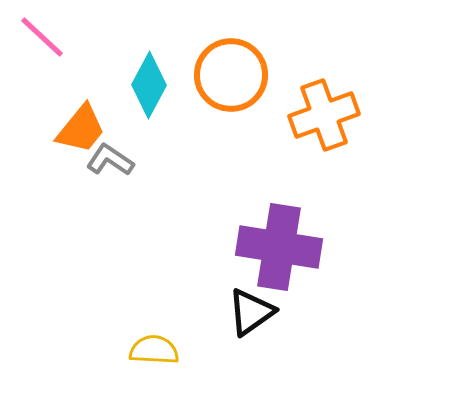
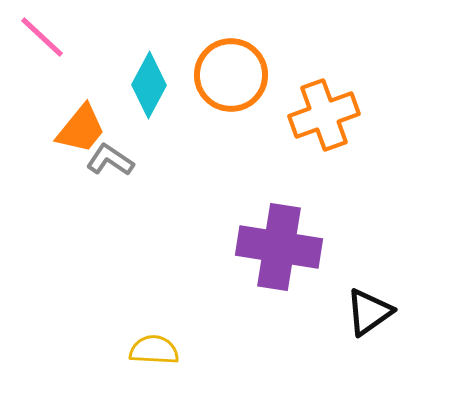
black triangle: moved 118 px right
